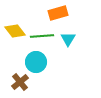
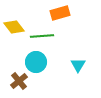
orange rectangle: moved 2 px right
yellow diamond: moved 1 px left, 4 px up
cyan triangle: moved 10 px right, 26 px down
brown cross: moved 1 px left, 1 px up
